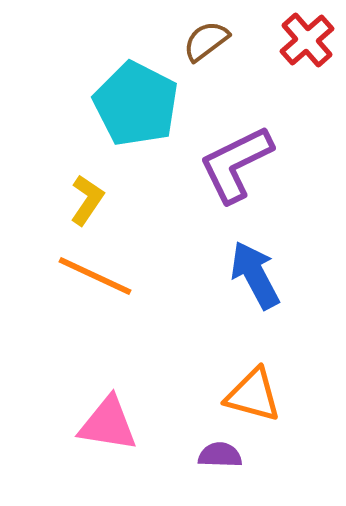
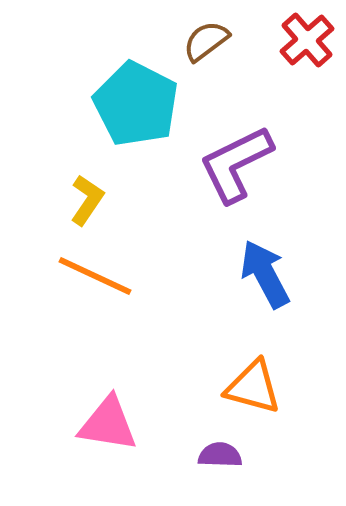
blue arrow: moved 10 px right, 1 px up
orange triangle: moved 8 px up
